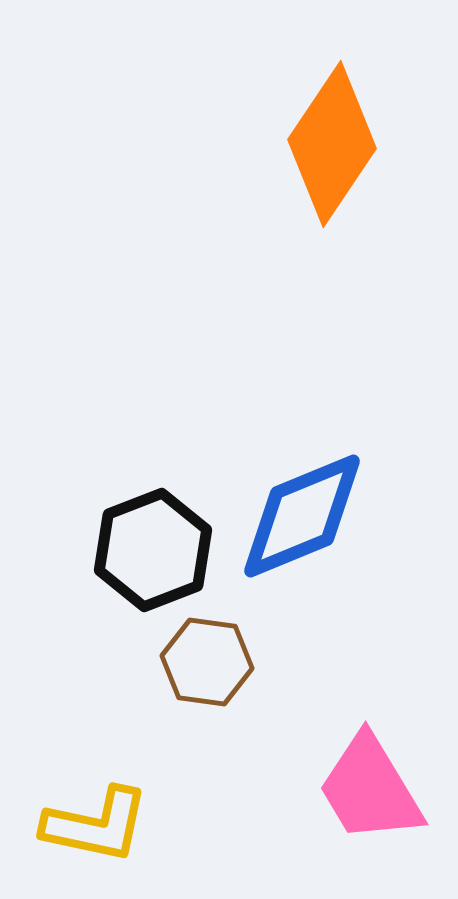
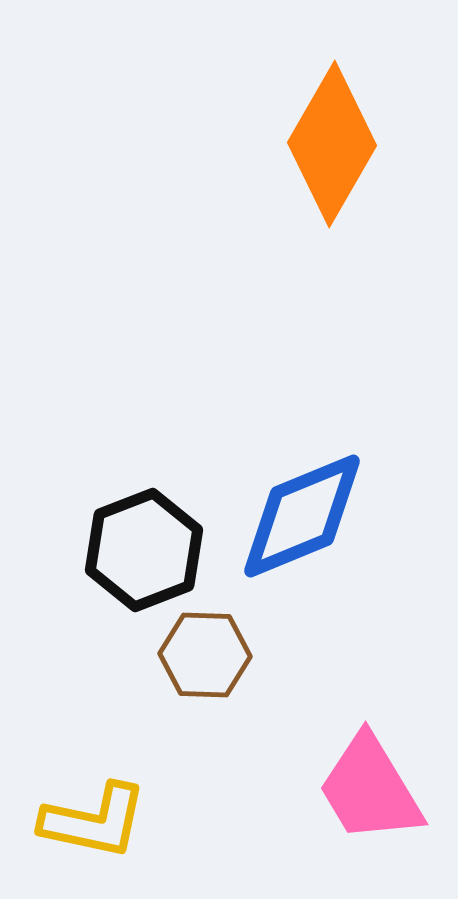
orange diamond: rotated 4 degrees counterclockwise
black hexagon: moved 9 px left
brown hexagon: moved 2 px left, 7 px up; rotated 6 degrees counterclockwise
yellow L-shape: moved 2 px left, 4 px up
